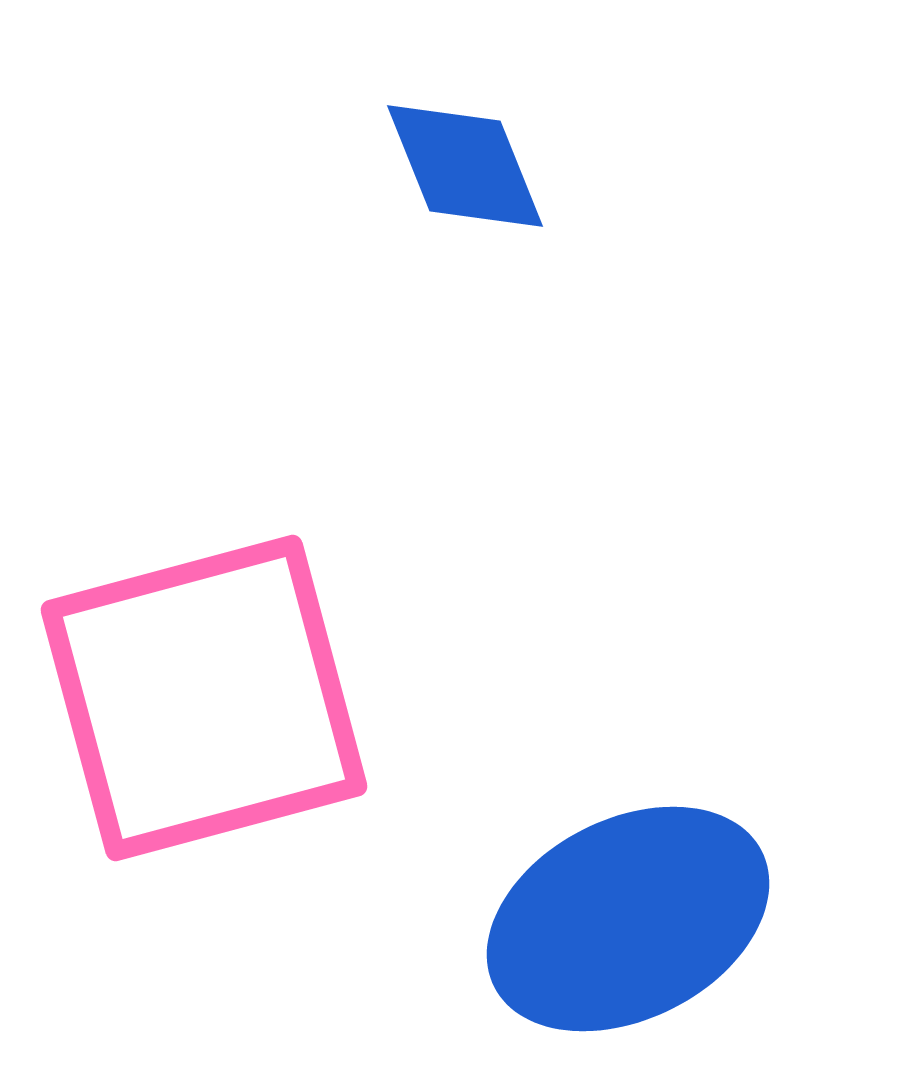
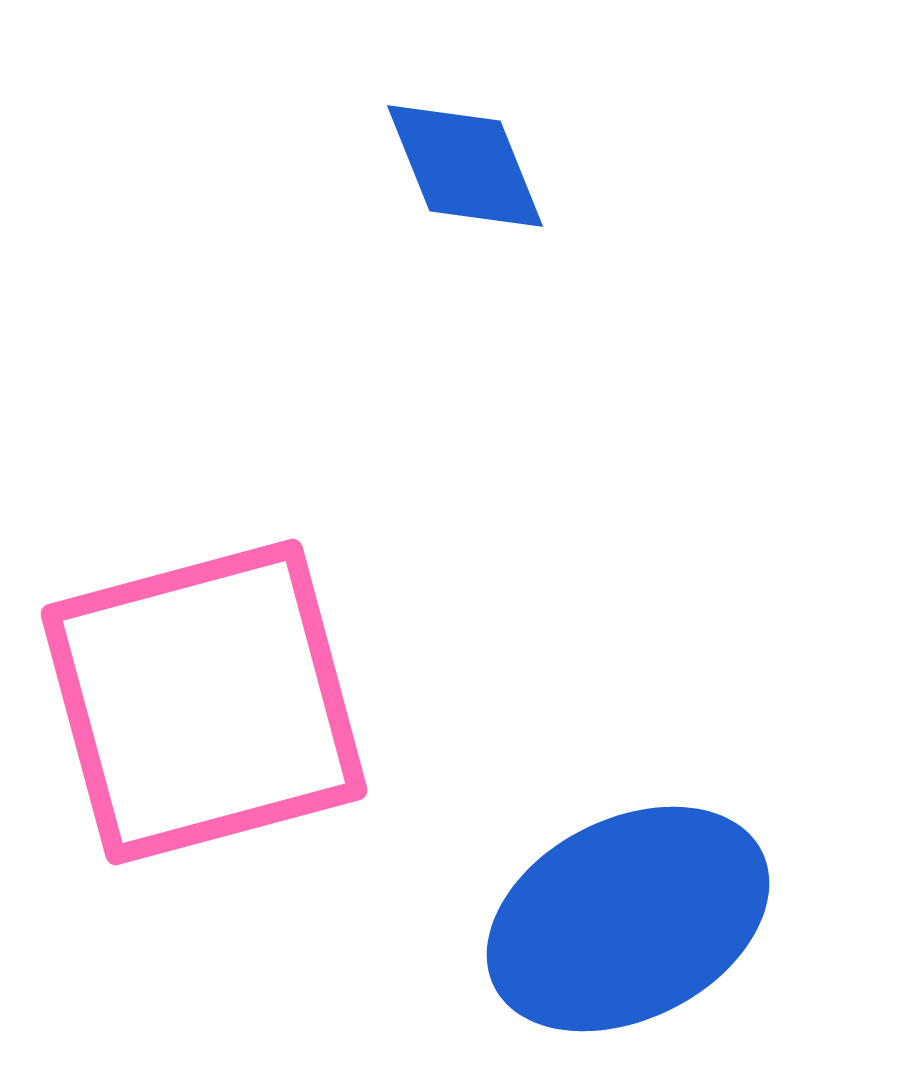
pink square: moved 4 px down
